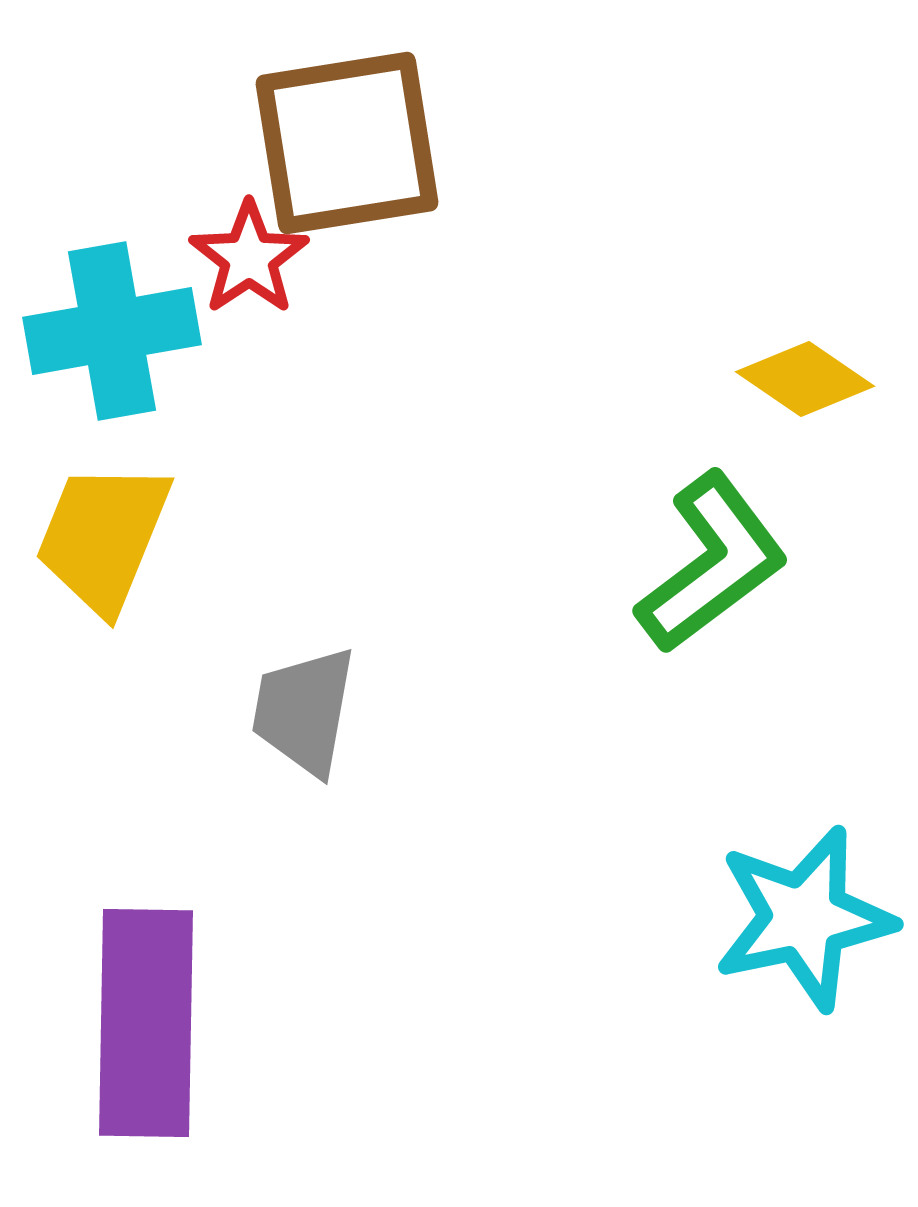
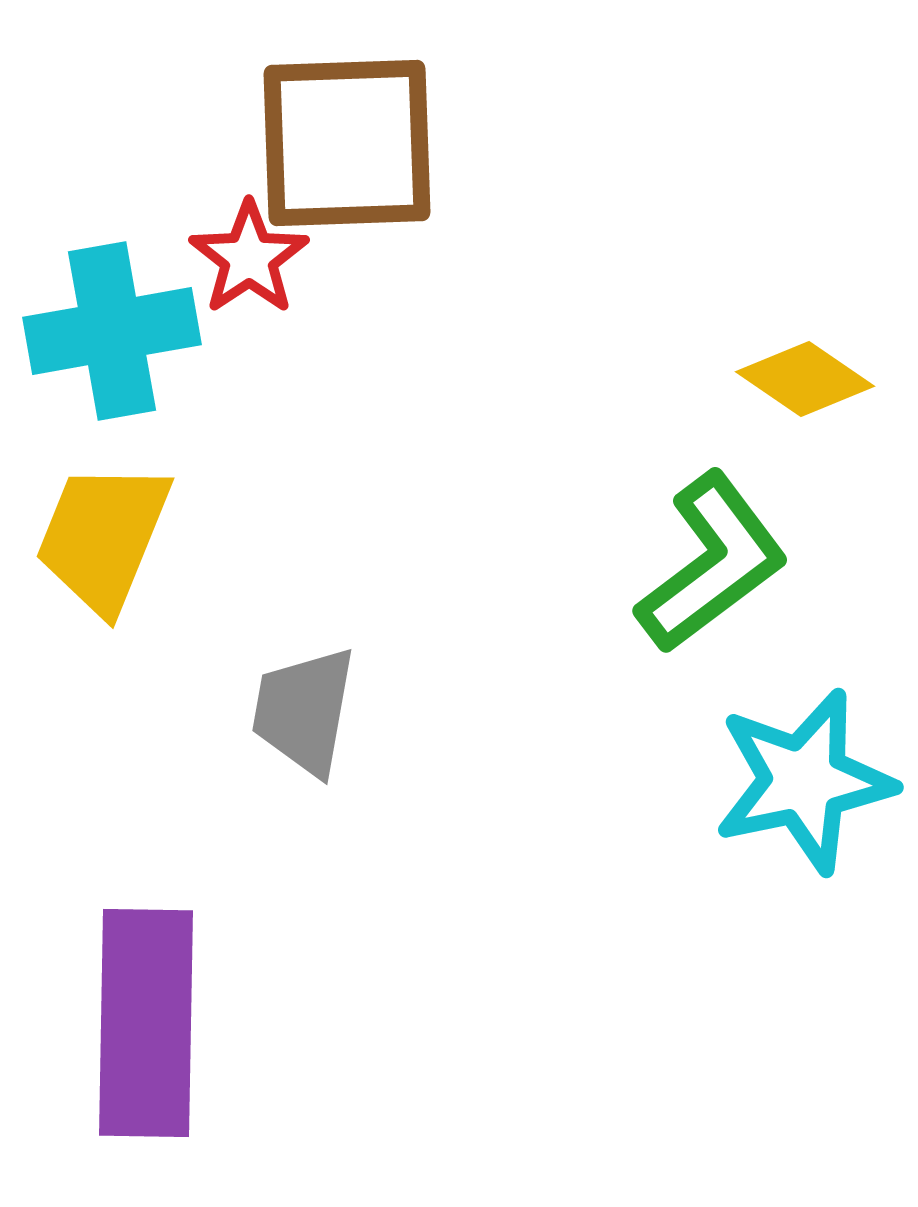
brown square: rotated 7 degrees clockwise
cyan star: moved 137 px up
